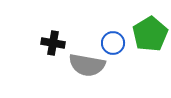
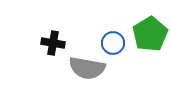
gray semicircle: moved 3 px down
